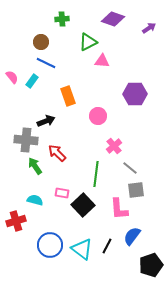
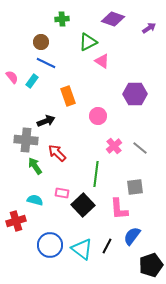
pink triangle: rotated 28 degrees clockwise
gray line: moved 10 px right, 20 px up
gray square: moved 1 px left, 3 px up
